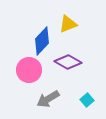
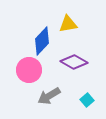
yellow triangle: rotated 12 degrees clockwise
purple diamond: moved 6 px right
gray arrow: moved 1 px right, 3 px up
